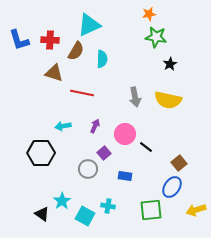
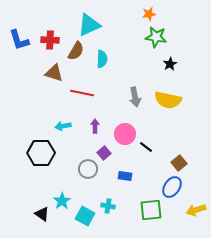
purple arrow: rotated 24 degrees counterclockwise
